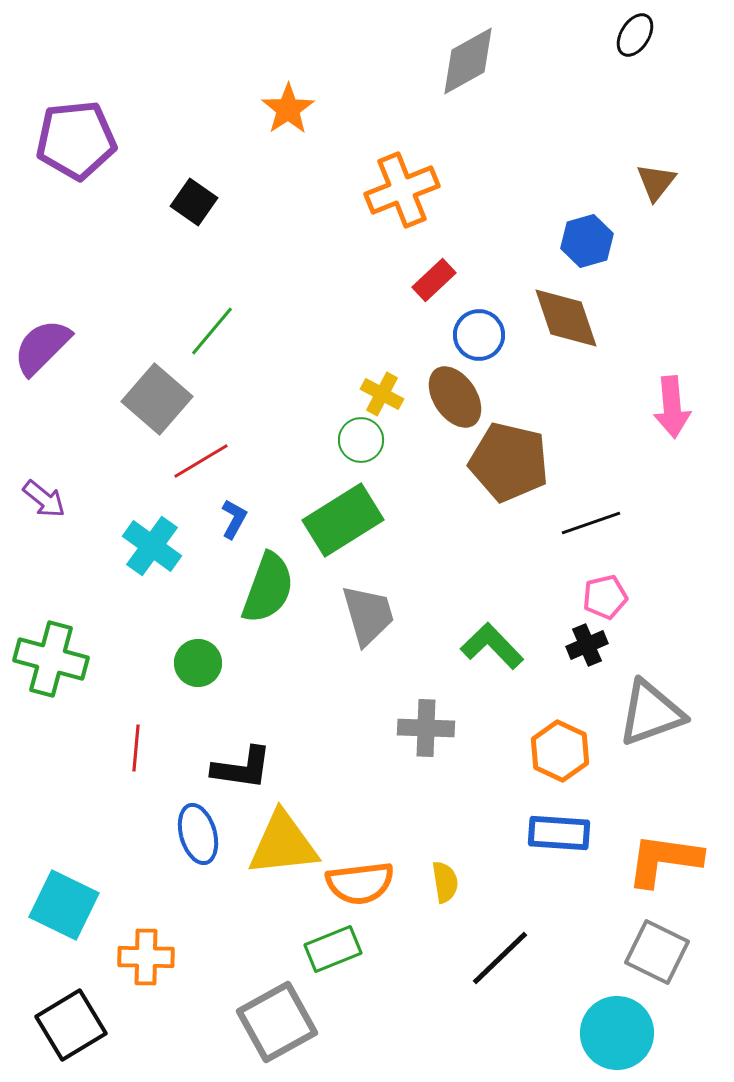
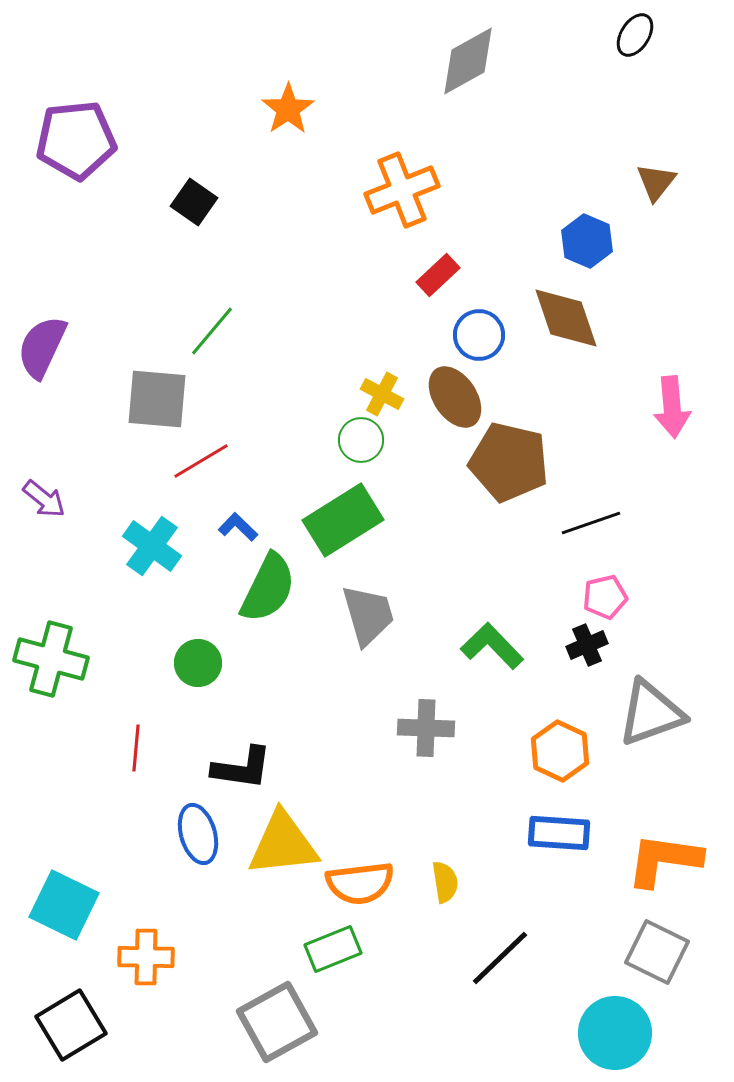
blue hexagon at (587, 241): rotated 21 degrees counterclockwise
red rectangle at (434, 280): moved 4 px right, 5 px up
purple semicircle at (42, 347): rotated 20 degrees counterclockwise
gray square at (157, 399): rotated 36 degrees counterclockwise
blue L-shape at (234, 519): moved 4 px right, 8 px down; rotated 75 degrees counterclockwise
green semicircle at (268, 588): rotated 6 degrees clockwise
cyan circle at (617, 1033): moved 2 px left
